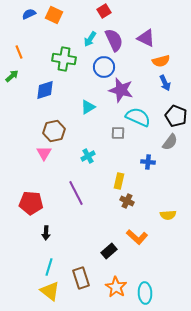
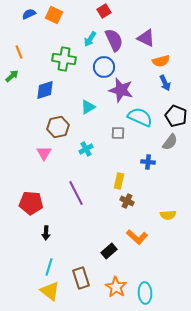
cyan semicircle: moved 2 px right
brown hexagon: moved 4 px right, 4 px up
cyan cross: moved 2 px left, 7 px up
